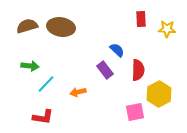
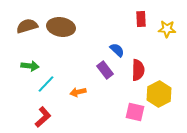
pink square: rotated 24 degrees clockwise
red L-shape: rotated 50 degrees counterclockwise
